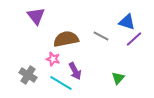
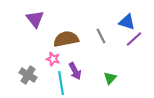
purple triangle: moved 1 px left, 3 px down
gray line: rotated 35 degrees clockwise
green triangle: moved 8 px left
cyan line: rotated 50 degrees clockwise
